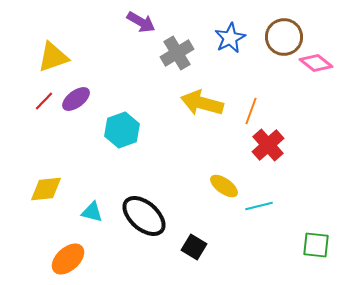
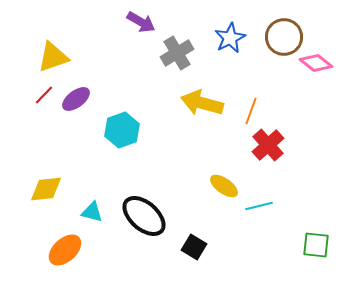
red line: moved 6 px up
orange ellipse: moved 3 px left, 9 px up
